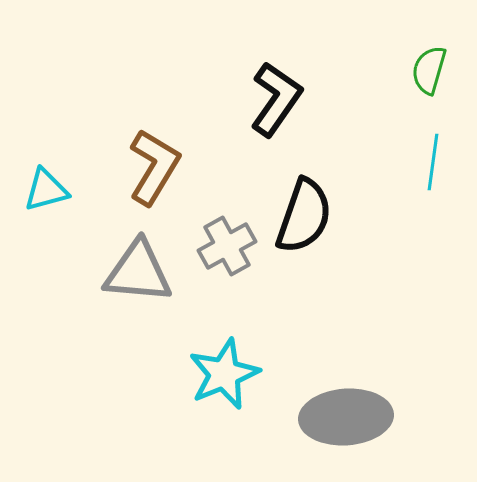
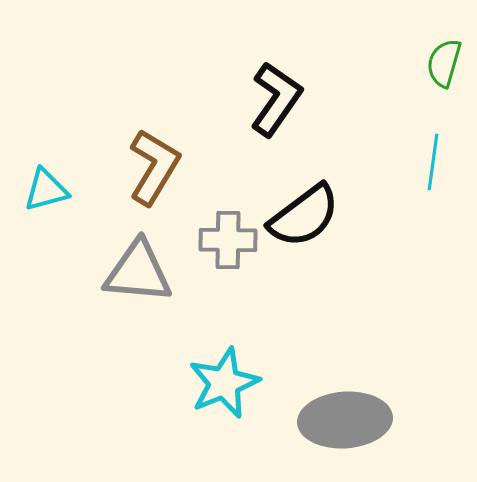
green semicircle: moved 15 px right, 7 px up
black semicircle: rotated 34 degrees clockwise
gray cross: moved 1 px right, 6 px up; rotated 30 degrees clockwise
cyan star: moved 9 px down
gray ellipse: moved 1 px left, 3 px down
